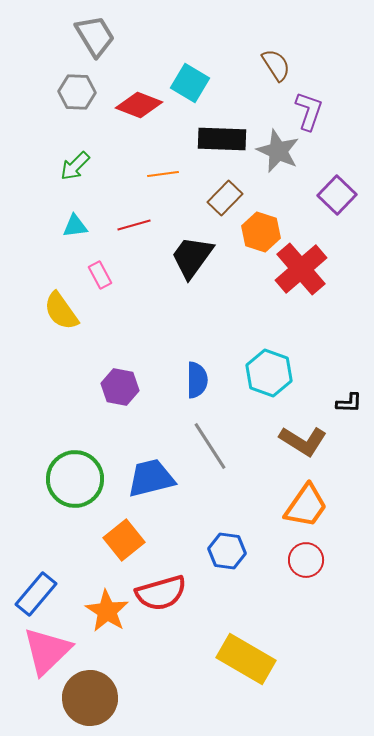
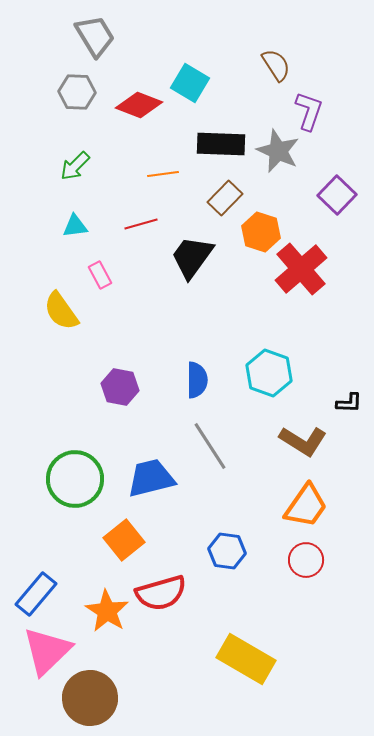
black rectangle: moved 1 px left, 5 px down
red line: moved 7 px right, 1 px up
